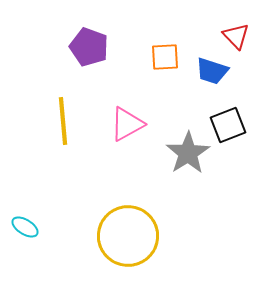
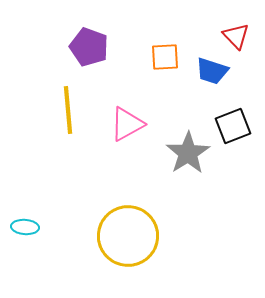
yellow line: moved 5 px right, 11 px up
black square: moved 5 px right, 1 px down
cyan ellipse: rotated 28 degrees counterclockwise
